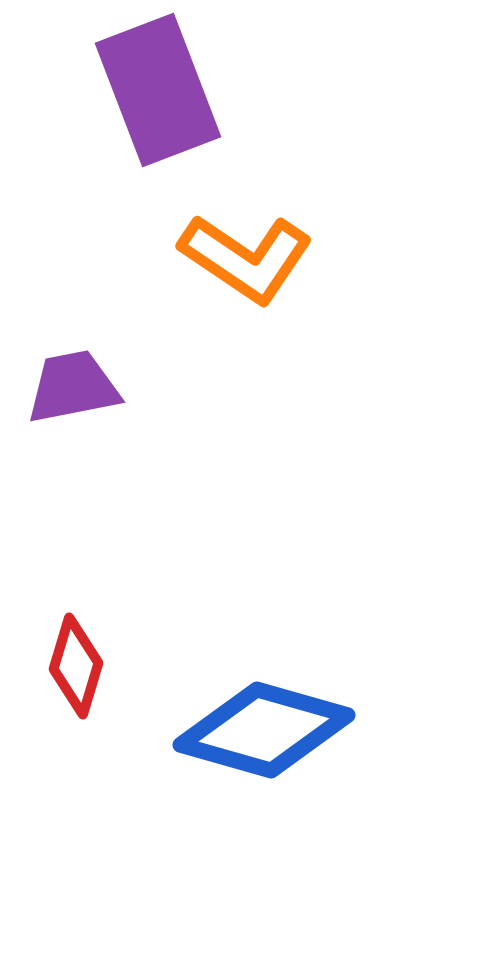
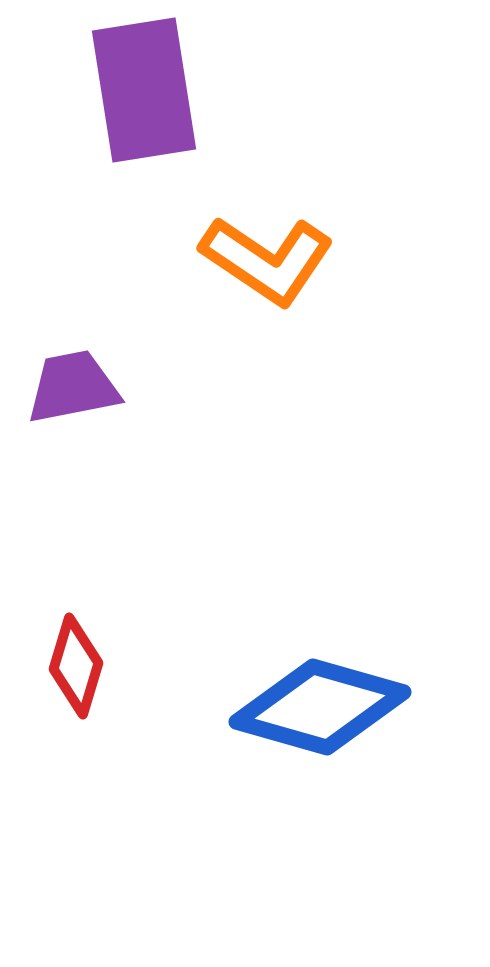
purple rectangle: moved 14 px left; rotated 12 degrees clockwise
orange L-shape: moved 21 px right, 2 px down
blue diamond: moved 56 px right, 23 px up
